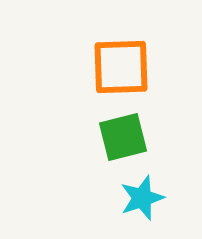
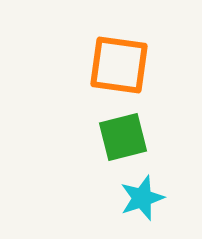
orange square: moved 2 px left, 2 px up; rotated 10 degrees clockwise
